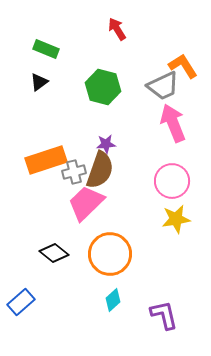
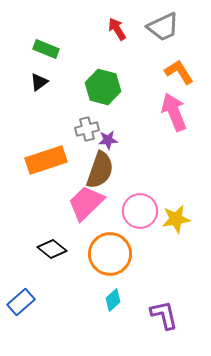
orange L-shape: moved 4 px left, 6 px down
gray trapezoid: moved 59 px up
pink arrow: moved 1 px right, 11 px up
purple star: moved 2 px right, 4 px up
gray cross: moved 13 px right, 43 px up
pink circle: moved 32 px left, 30 px down
black diamond: moved 2 px left, 4 px up
